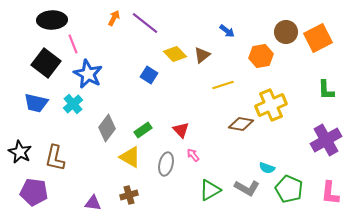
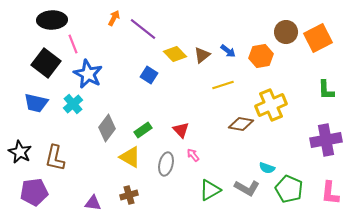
purple line: moved 2 px left, 6 px down
blue arrow: moved 1 px right, 20 px down
purple cross: rotated 20 degrees clockwise
purple pentagon: rotated 16 degrees counterclockwise
